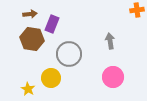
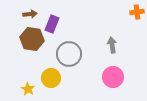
orange cross: moved 2 px down
gray arrow: moved 2 px right, 4 px down
